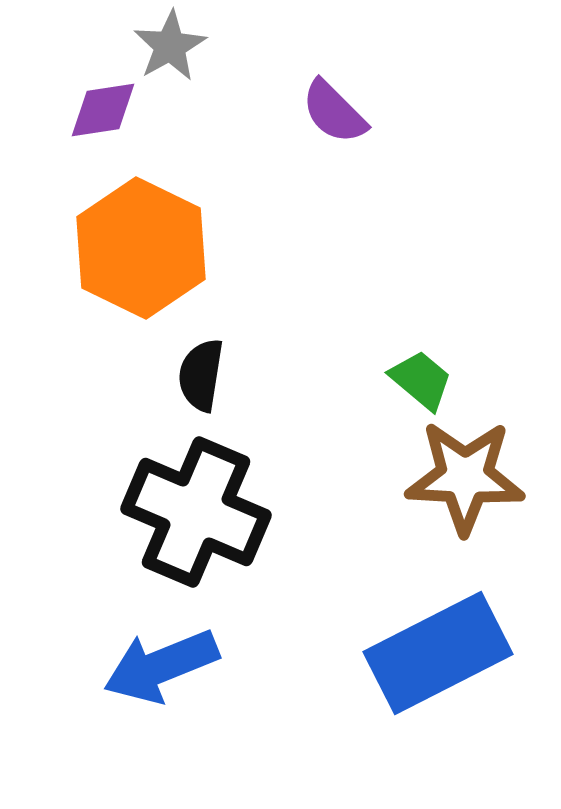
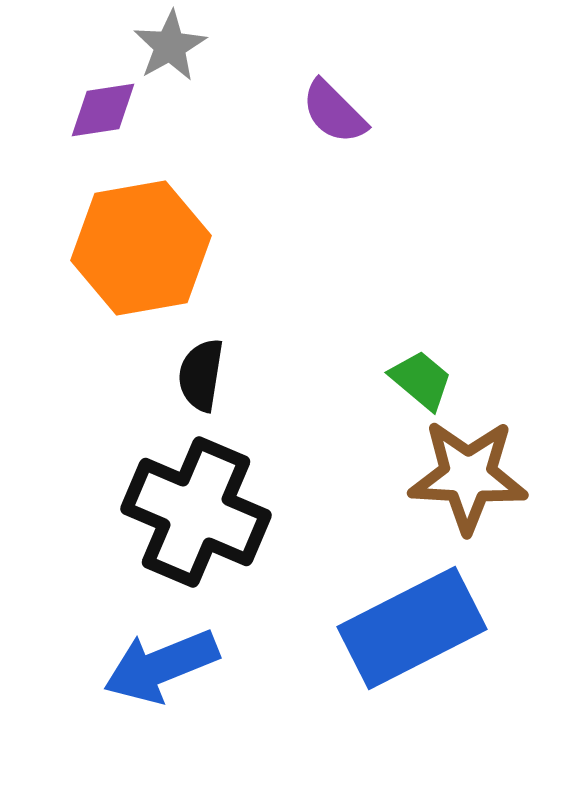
orange hexagon: rotated 24 degrees clockwise
brown star: moved 3 px right, 1 px up
blue rectangle: moved 26 px left, 25 px up
